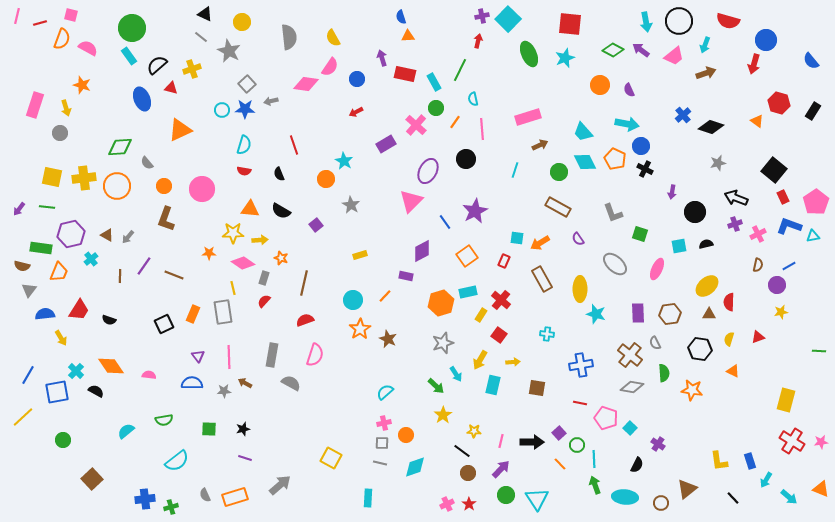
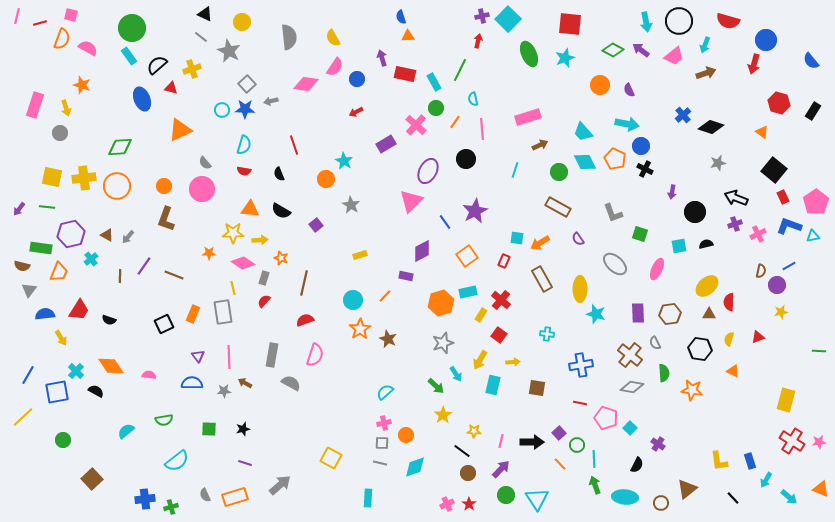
pink semicircle at (330, 67): moved 5 px right
orange triangle at (757, 121): moved 5 px right, 11 px down
gray semicircle at (147, 163): moved 58 px right
brown semicircle at (758, 265): moved 3 px right, 6 px down
pink star at (821, 442): moved 2 px left
purple line at (245, 458): moved 5 px down
